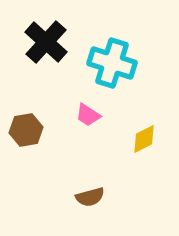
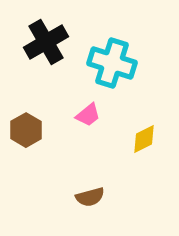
black cross: rotated 18 degrees clockwise
pink trapezoid: rotated 72 degrees counterclockwise
brown hexagon: rotated 20 degrees counterclockwise
